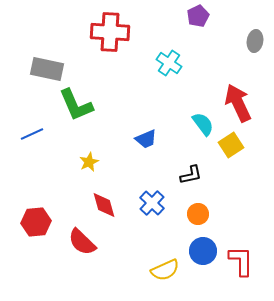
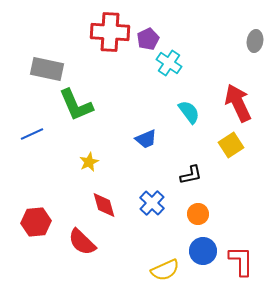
purple pentagon: moved 50 px left, 23 px down
cyan semicircle: moved 14 px left, 12 px up
